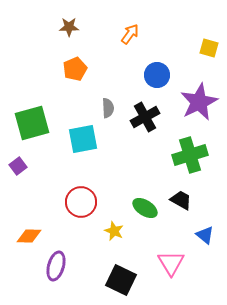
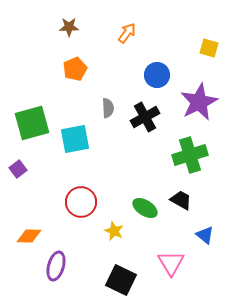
orange arrow: moved 3 px left, 1 px up
cyan square: moved 8 px left
purple square: moved 3 px down
